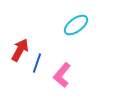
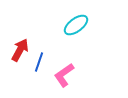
blue line: moved 2 px right, 1 px up
pink L-shape: moved 2 px right; rotated 15 degrees clockwise
